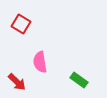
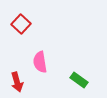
red square: rotated 12 degrees clockwise
red arrow: rotated 30 degrees clockwise
